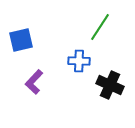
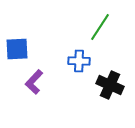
blue square: moved 4 px left, 9 px down; rotated 10 degrees clockwise
